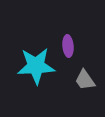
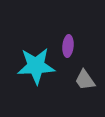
purple ellipse: rotated 10 degrees clockwise
